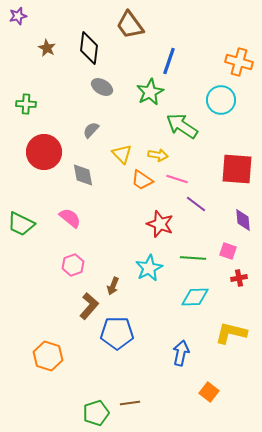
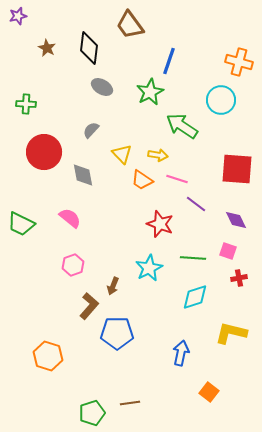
purple diamond: moved 7 px left; rotated 20 degrees counterclockwise
cyan diamond: rotated 16 degrees counterclockwise
green pentagon: moved 4 px left
